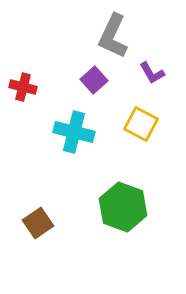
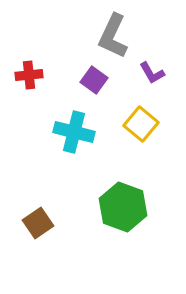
purple square: rotated 12 degrees counterclockwise
red cross: moved 6 px right, 12 px up; rotated 20 degrees counterclockwise
yellow square: rotated 12 degrees clockwise
